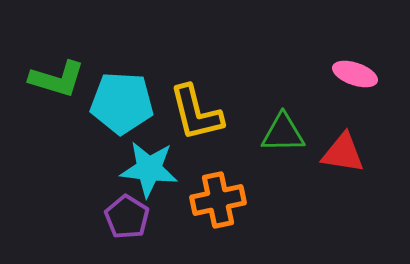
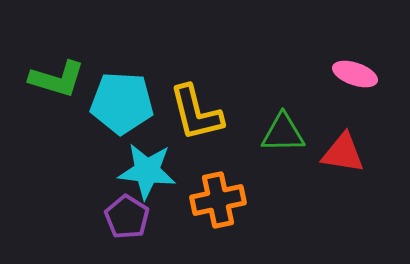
cyan star: moved 2 px left, 2 px down
